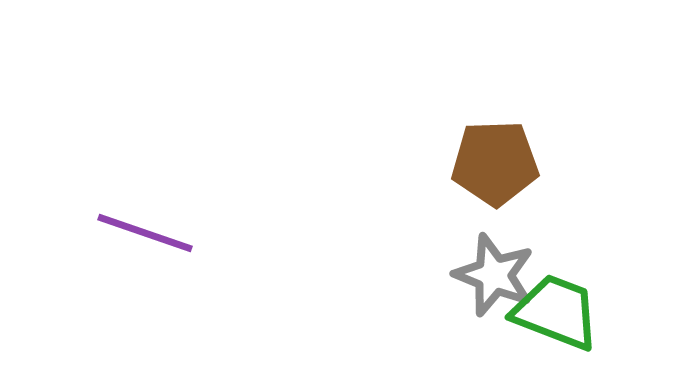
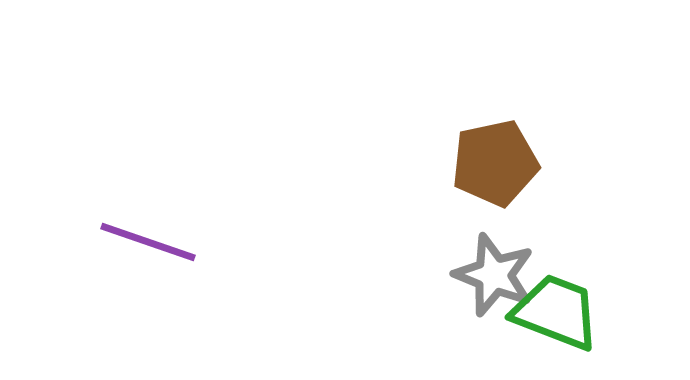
brown pentagon: rotated 10 degrees counterclockwise
purple line: moved 3 px right, 9 px down
